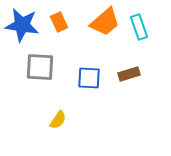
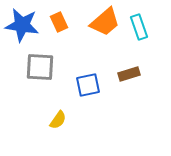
blue square: moved 1 px left, 7 px down; rotated 15 degrees counterclockwise
